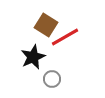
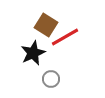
black star: moved 4 px up
gray circle: moved 1 px left
